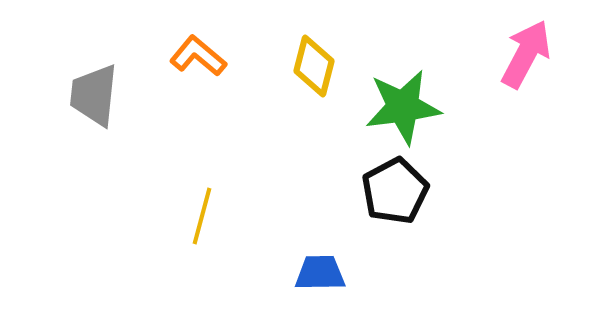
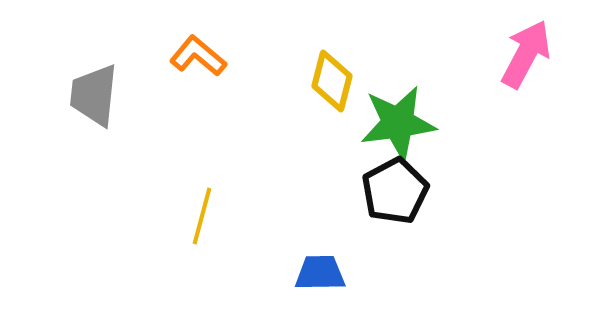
yellow diamond: moved 18 px right, 15 px down
green star: moved 5 px left, 16 px down
